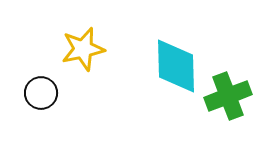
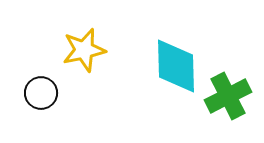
yellow star: moved 1 px right, 1 px down
green cross: rotated 6 degrees counterclockwise
